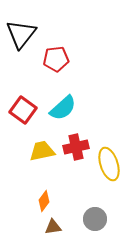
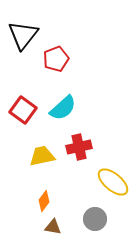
black triangle: moved 2 px right, 1 px down
red pentagon: rotated 15 degrees counterclockwise
red cross: moved 3 px right
yellow trapezoid: moved 5 px down
yellow ellipse: moved 4 px right, 18 px down; rotated 32 degrees counterclockwise
brown triangle: rotated 18 degrees clockwise
